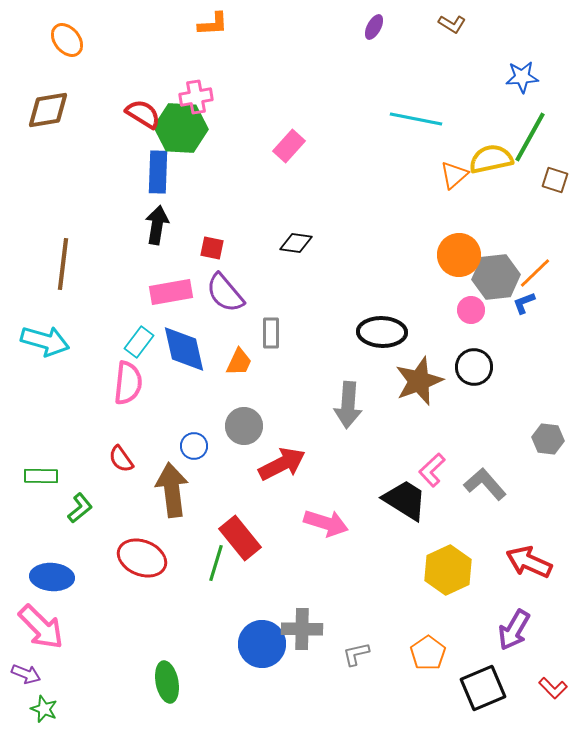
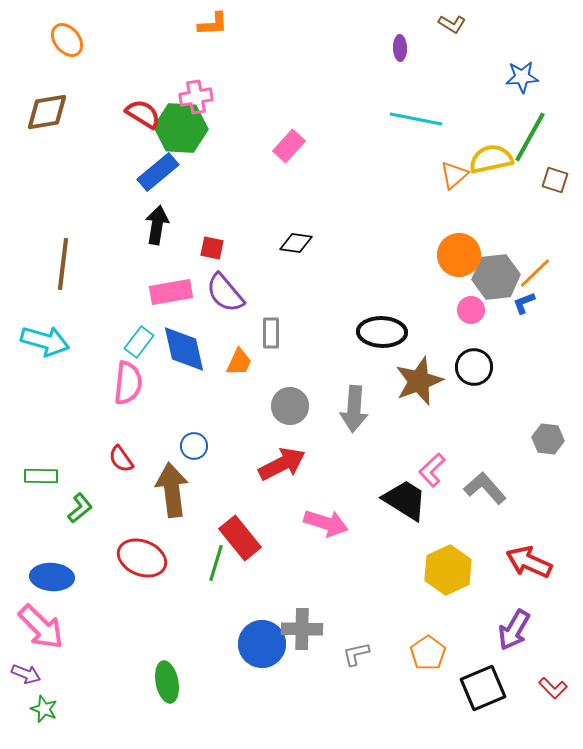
purple ellipse at (374, 27): moved 26 px right, 21 px down; rotated 30 degrees counterclockwise
brown diamond at (48, 110): moved 1 px left, 2 px down
blue rectangle at (158, 172): rotated 48 degrees clockwise
gray arrow at (348, 405): moved 6 px right, 4 px down
gray circle at (244, 426): moved 46 px right, 20 px up
gray L-shape at (485, 484): moved 4 px down
